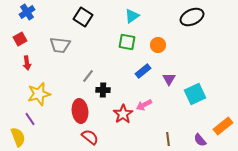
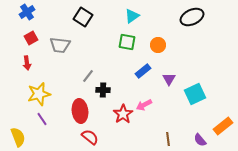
red square: moved 11 px right, 1 px up
purple line: moved 12 px right
